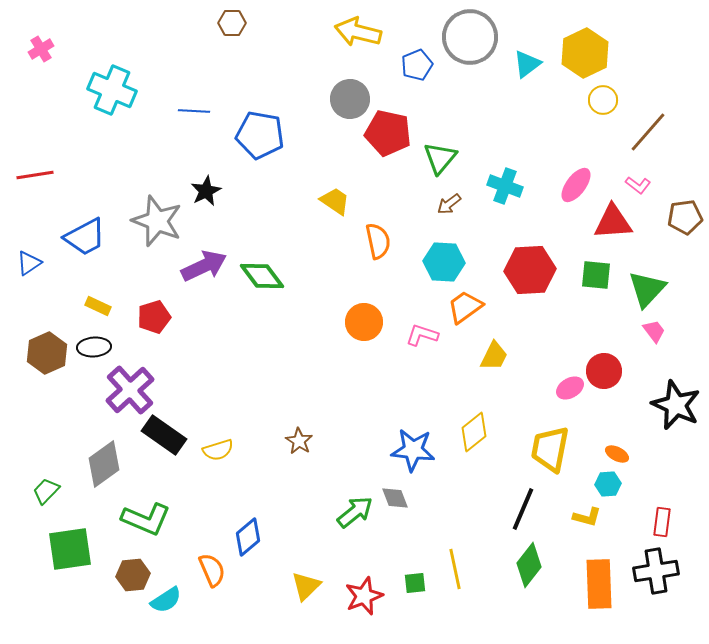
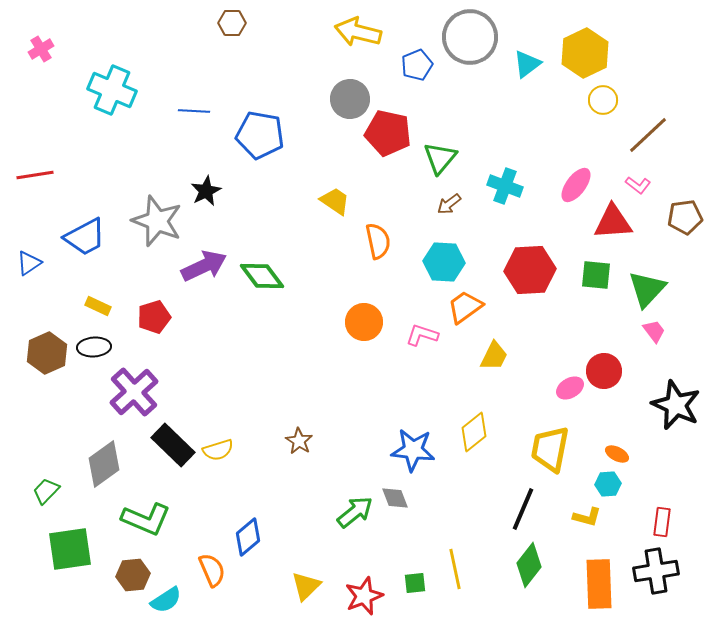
brown line at (648, 132): moved 3 px down; rotated 6 degrees clockwise
purple cross at (130, 390): moved 4 px right, 2 px down
black rectangle at (164, 435): moved 9 px right, 10 px down; rotated 9 degrees clockwise
